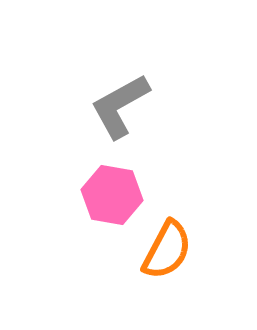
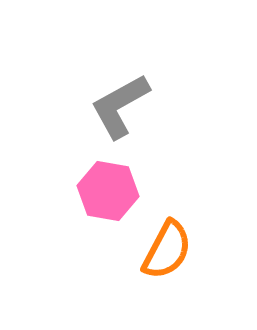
pink hexagon: moved 4 px left, 4 px up
